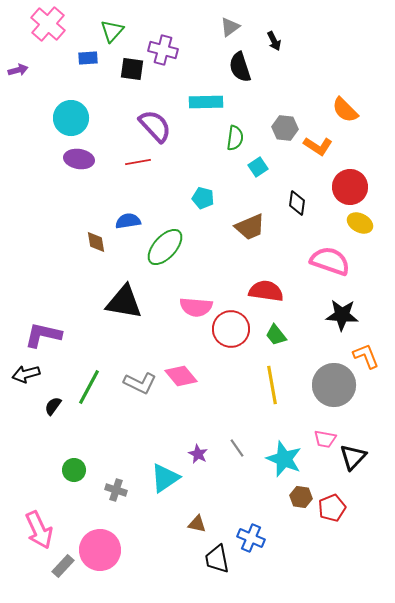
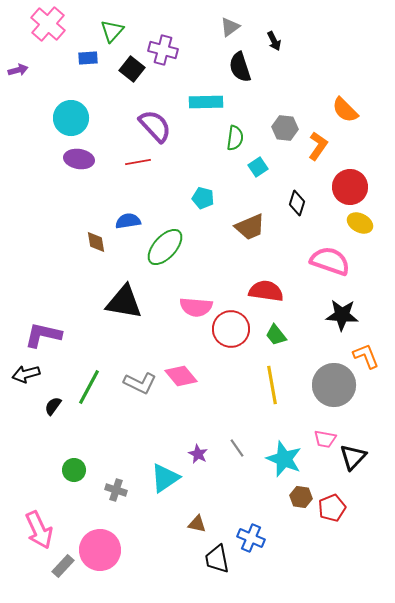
black square at (132, 69): rotated 30 degrees clockwise
orange L-shape at (318, 146): rotated 88 degrees counterclockwise
black diamond at (297, 203): rotated 10 degrees clockwise
